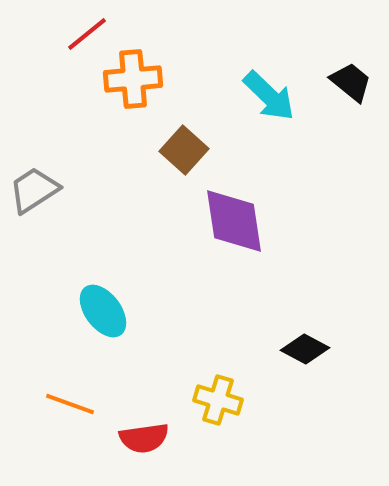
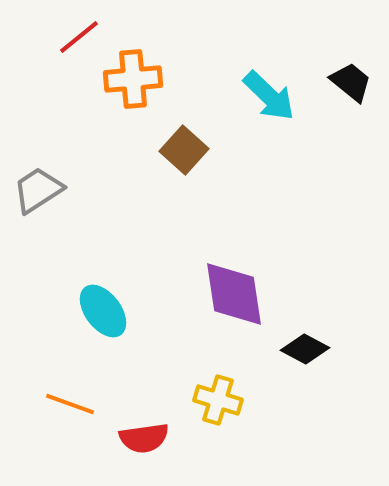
red line: moved 8 px left, 3 px down
gray trapezoid: moved 4 px right
purple diamond: moved 73 px down
